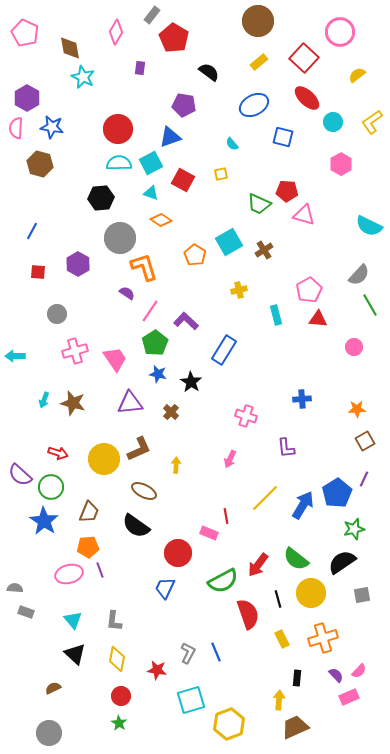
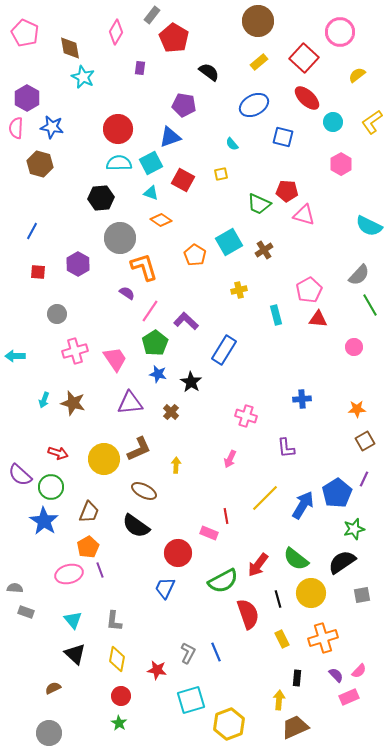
orange pentagon at (88, 547): rotated 25 degrees counterclockwise
